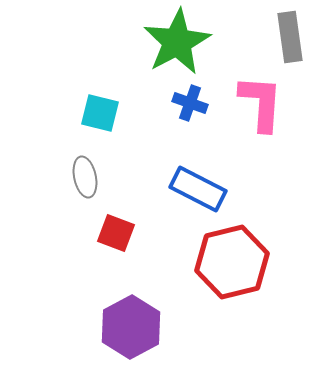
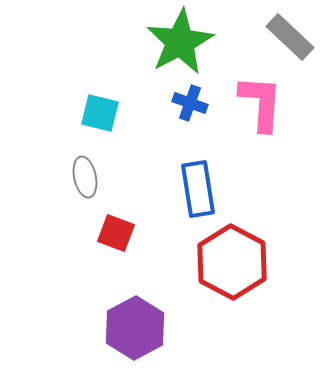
gray rectangle: rotated 39 degrees counterclockwise
green star: moved 3 px right
blue rectangle: rotated 54 degrees clockwise
red hexagon: rotated 18 degrees counterclockwise
purple hexagon: moved 4 px right, 1 px down
